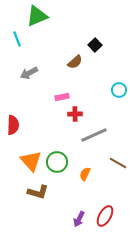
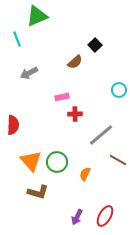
gray line: moved 7 px right; rotated 16 degrees counterclockwise
brown line: moved 3 px up
purple arrow: moved 2 px left, 2 px up
